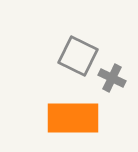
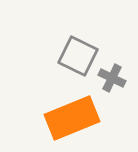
orange rectangle: moved 1 px left; rotated 22 degrees counterclockwise
